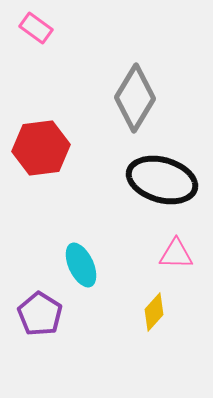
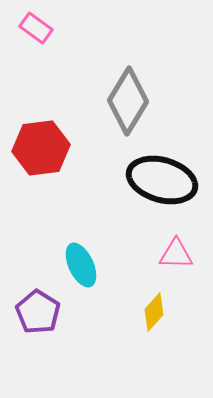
gray diamond: moved 7 px left, 3 px down
purple pentagon: moved 2 px left, 2 px up
